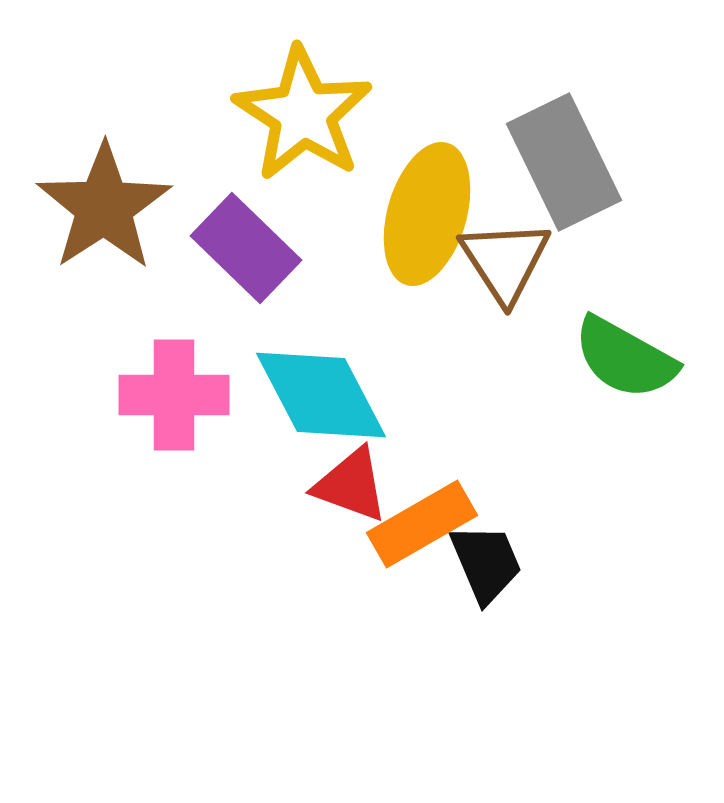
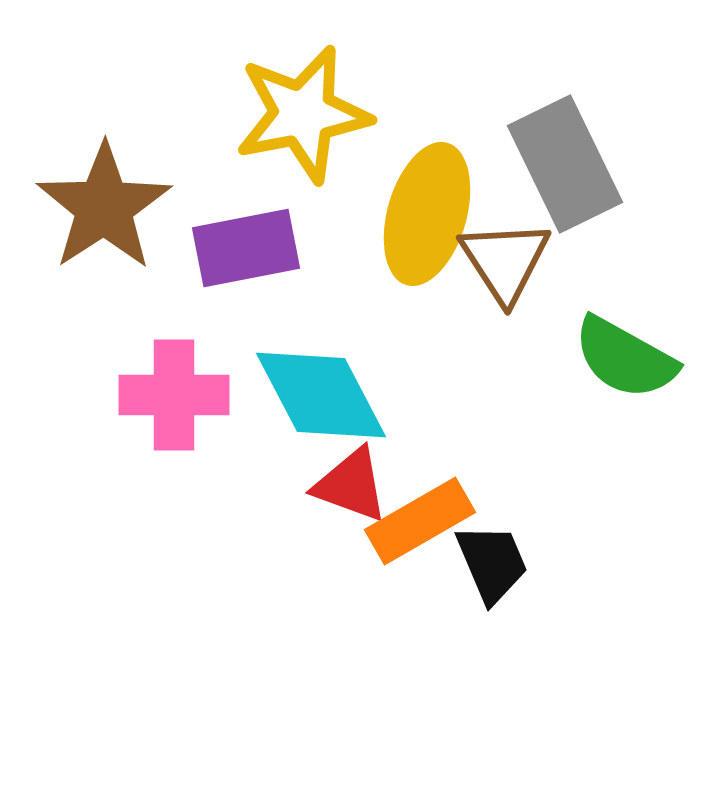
yellow star: rotated 28 degrees clockwise
gray rectangle: moved 1 px right, 2 px down
purple rectangle: rotated 55 degrees counterclockwise
orange rectangle: moved 2 px left, 3 px up
black trapezoid: moved 6 px right
